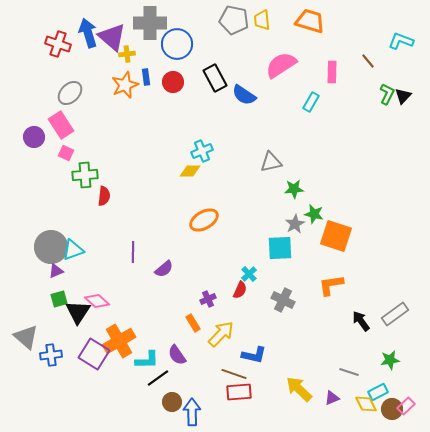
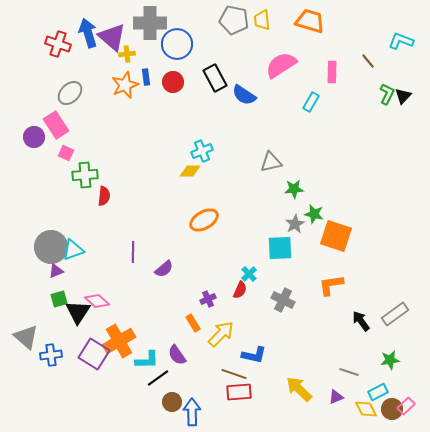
pink rectangle at (61, 125): moved 5 px left
purple triangle at (332, 398): moved 4 px right, 1 px up
yellow diamond at (366, 404): moved 5 px down
